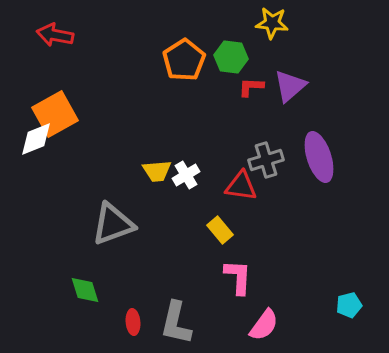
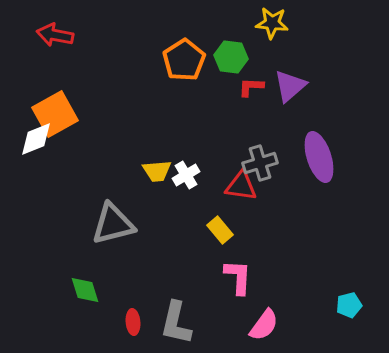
gray cross: moved 6 px left, 3 px down
gray triangle: rotated 6 degrees clockwise
